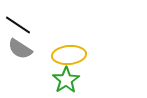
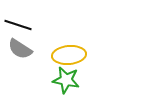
black line: rotated 16 degrees counterclockwise
green star: rotated 28 degrees counterclockwise
